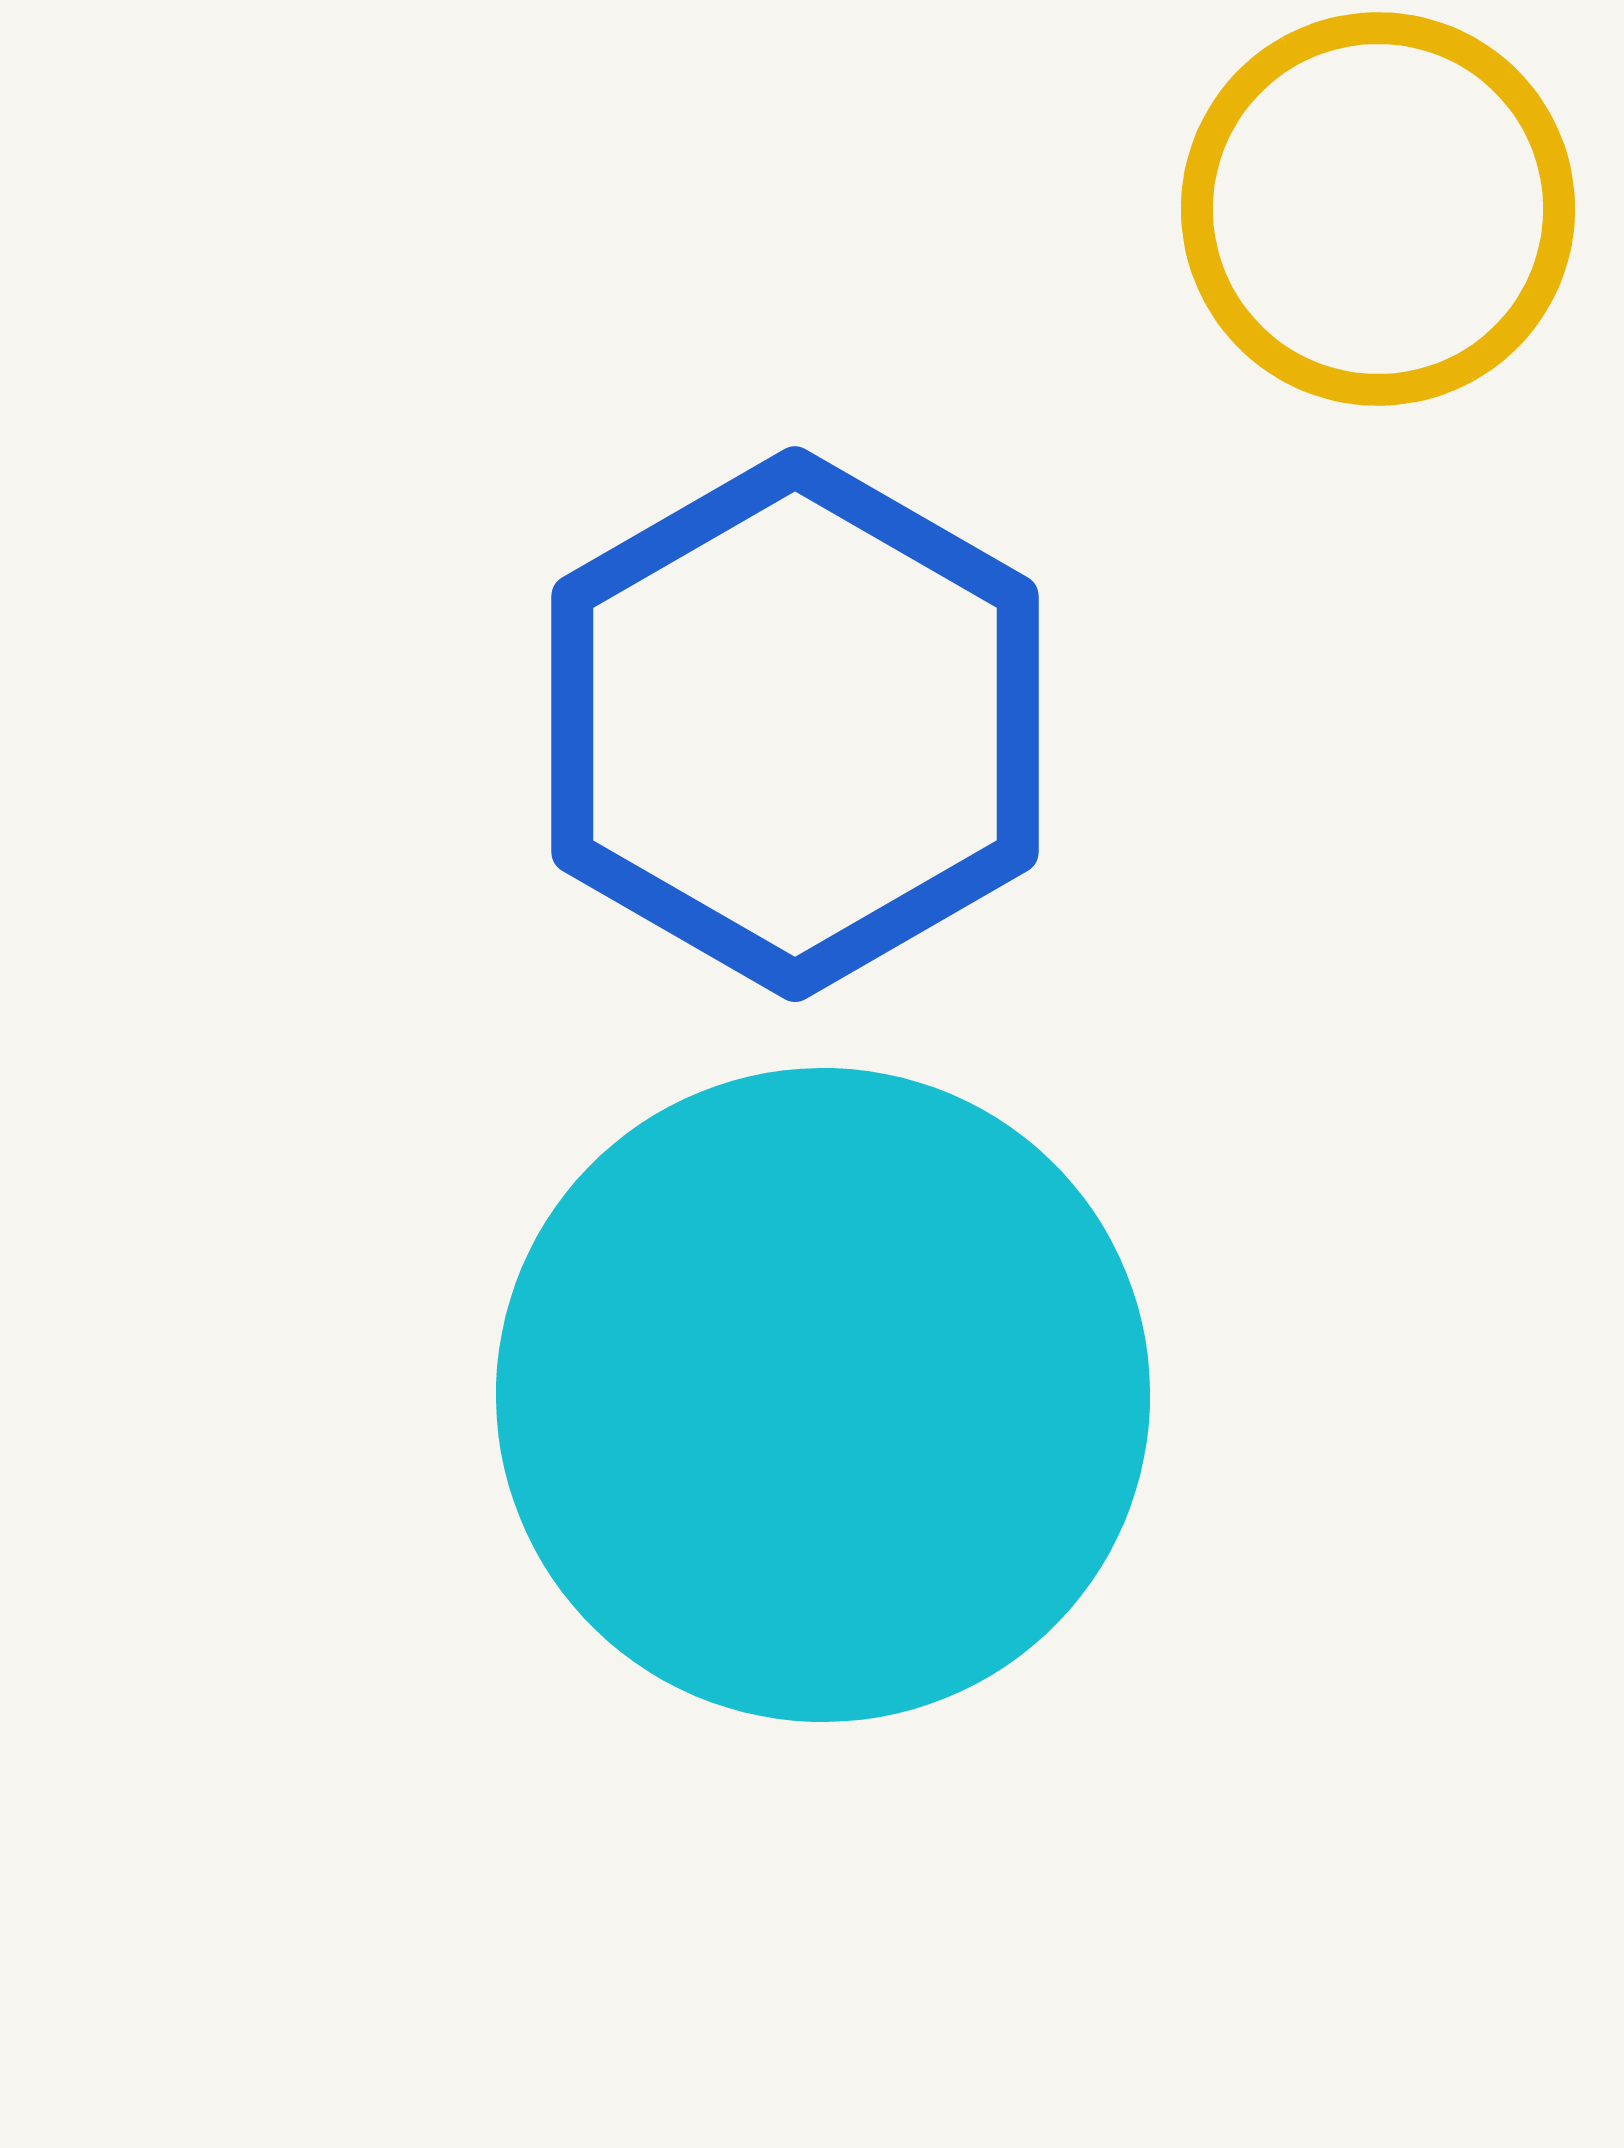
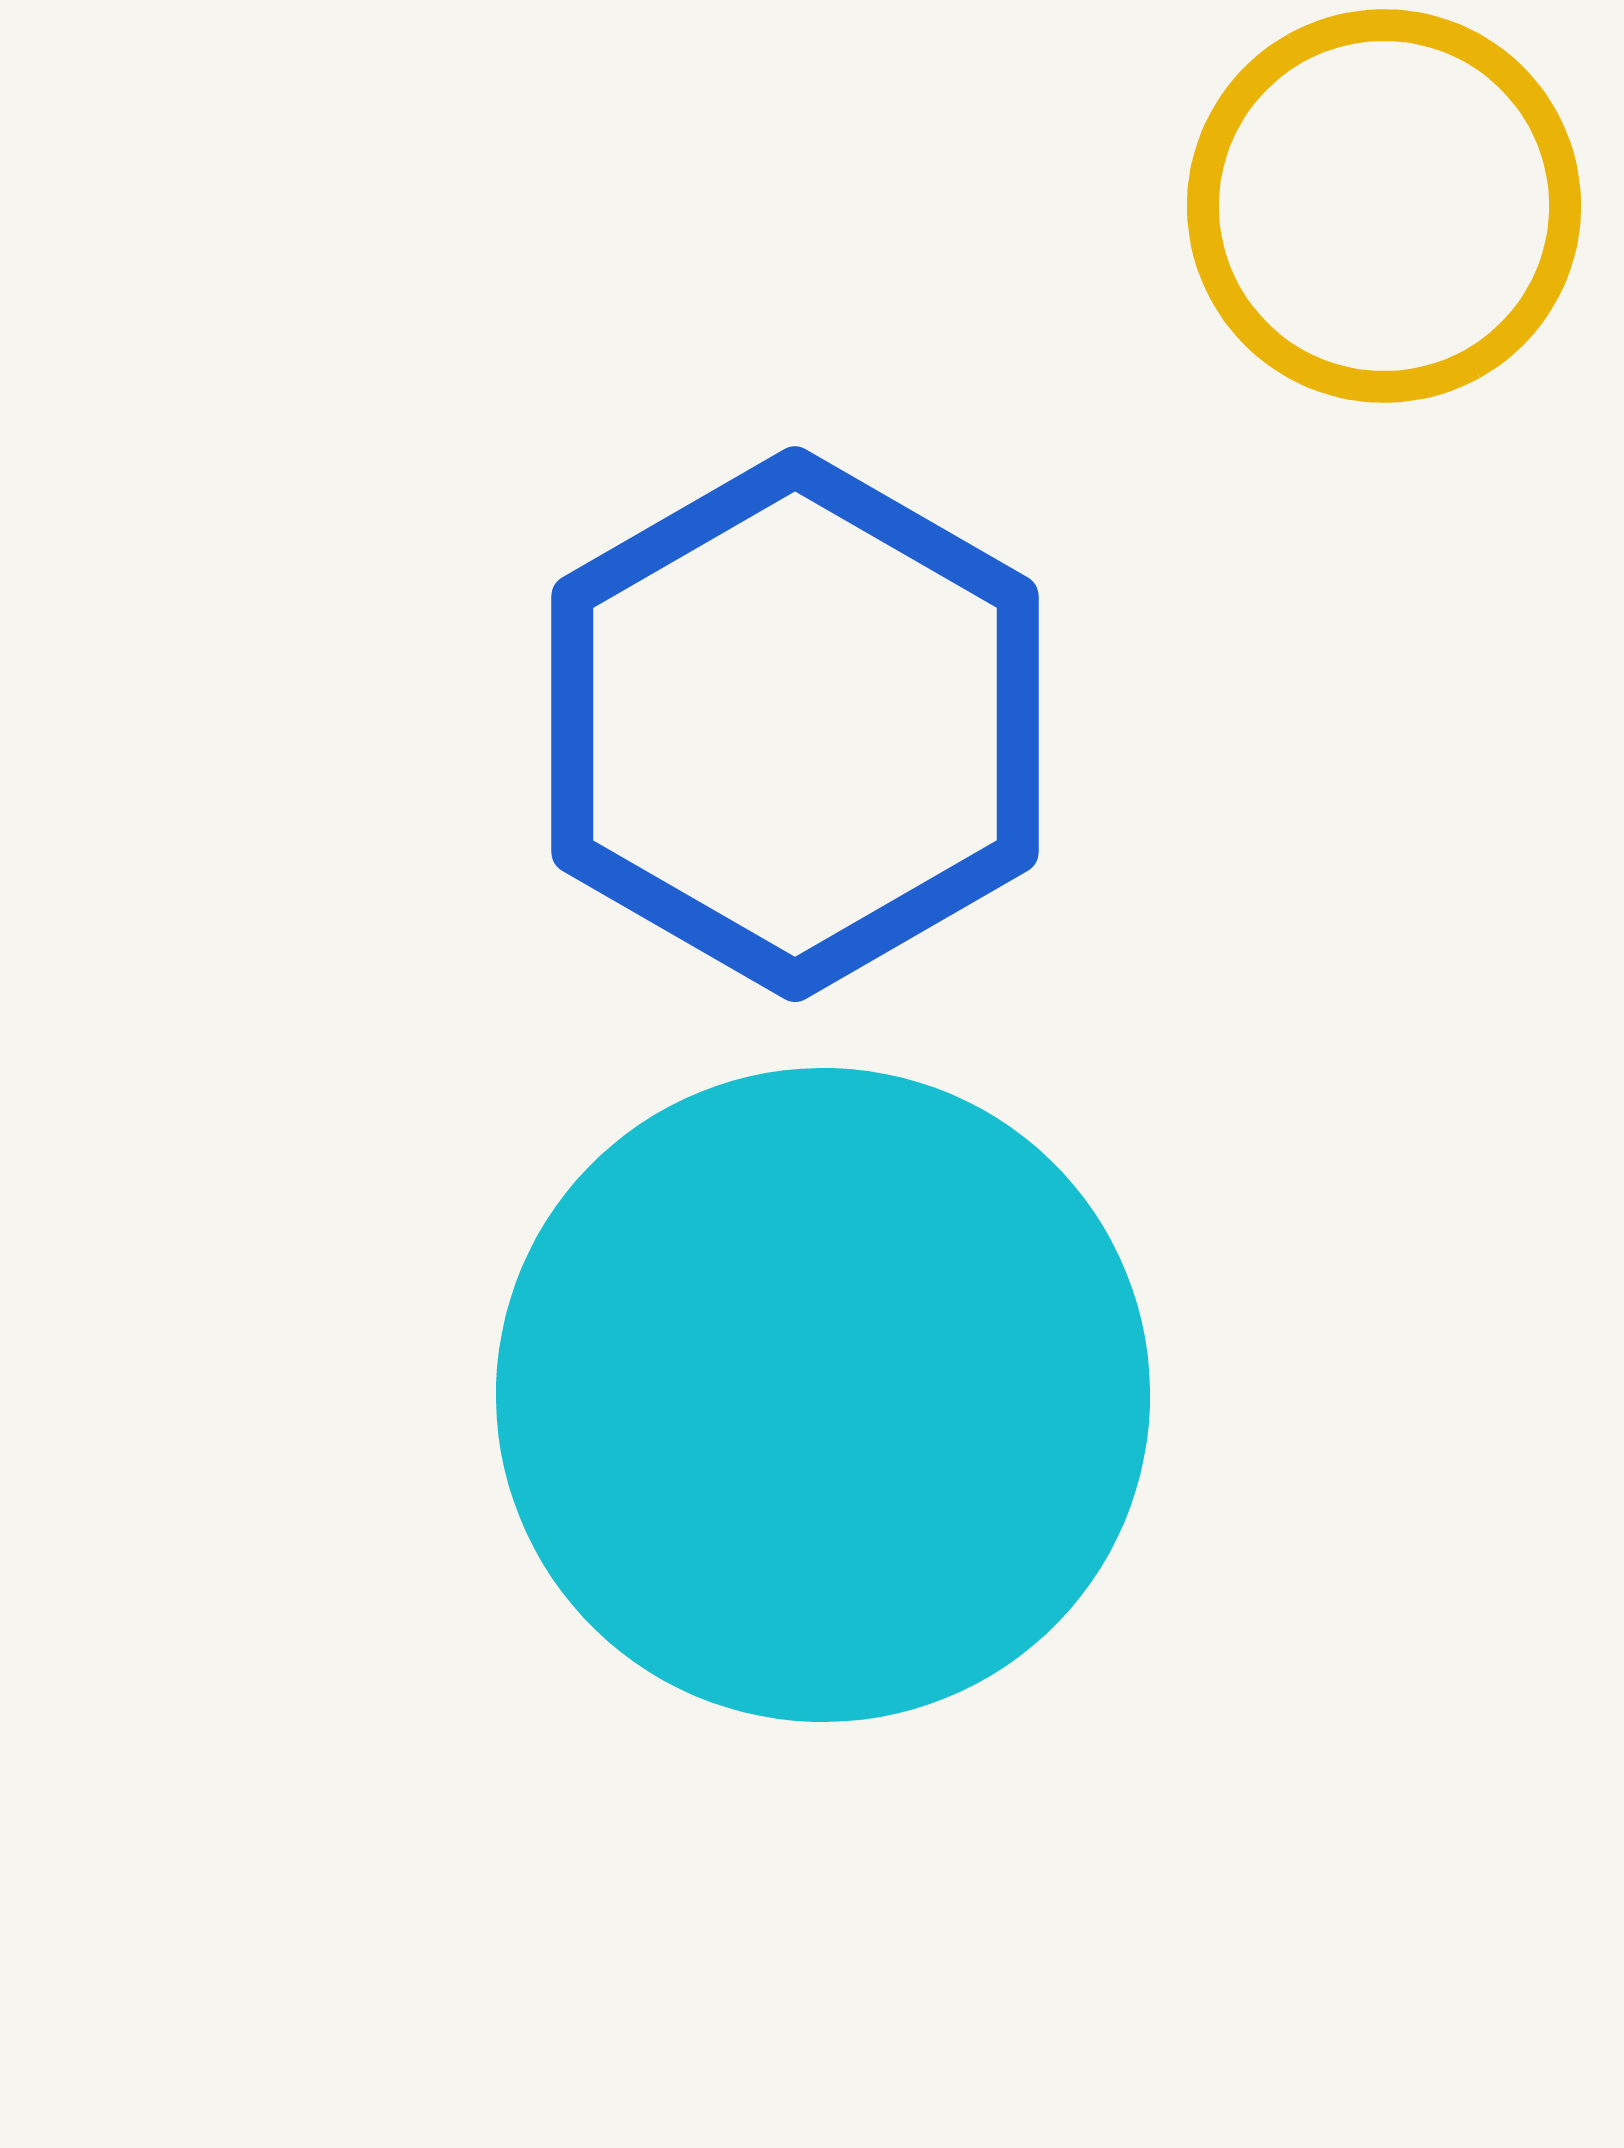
yellow circle: moved 6 px right, 3 px up
